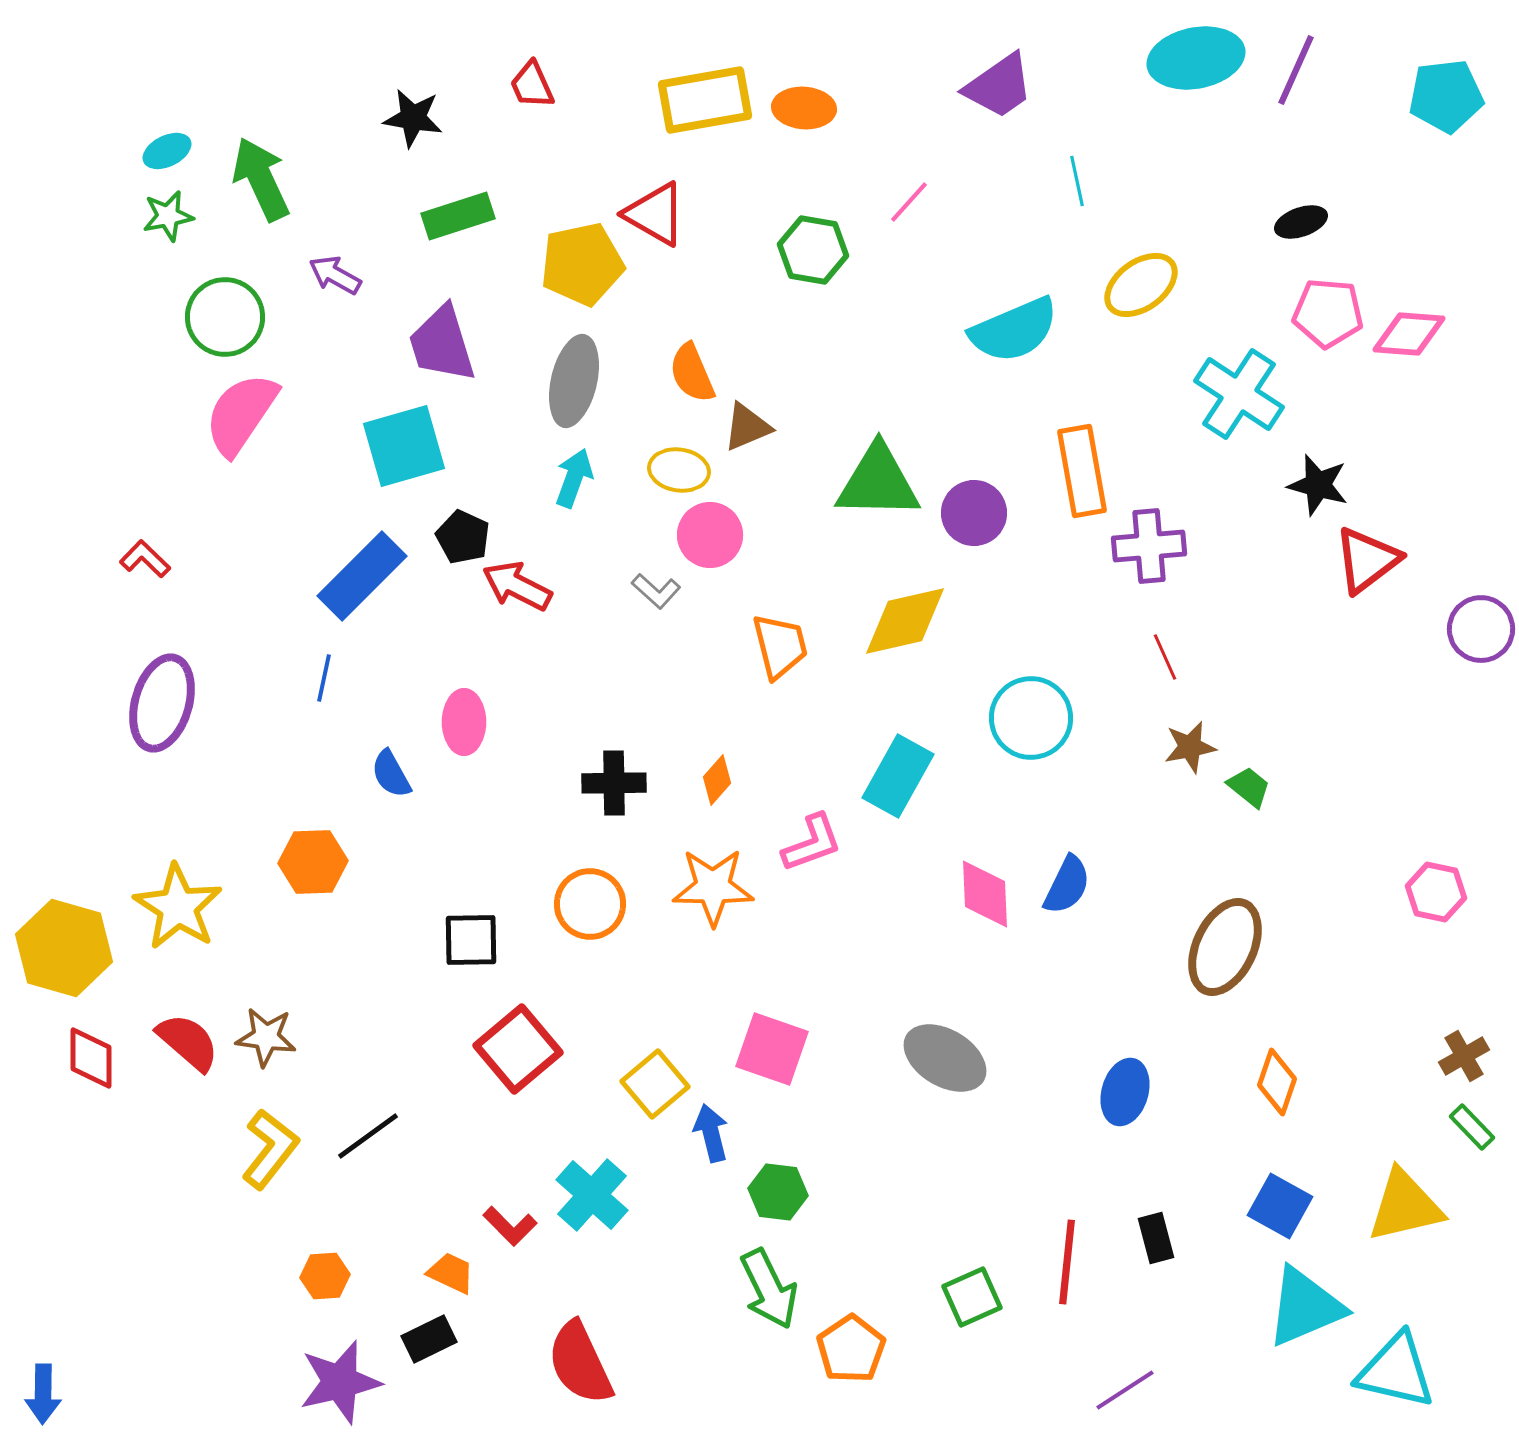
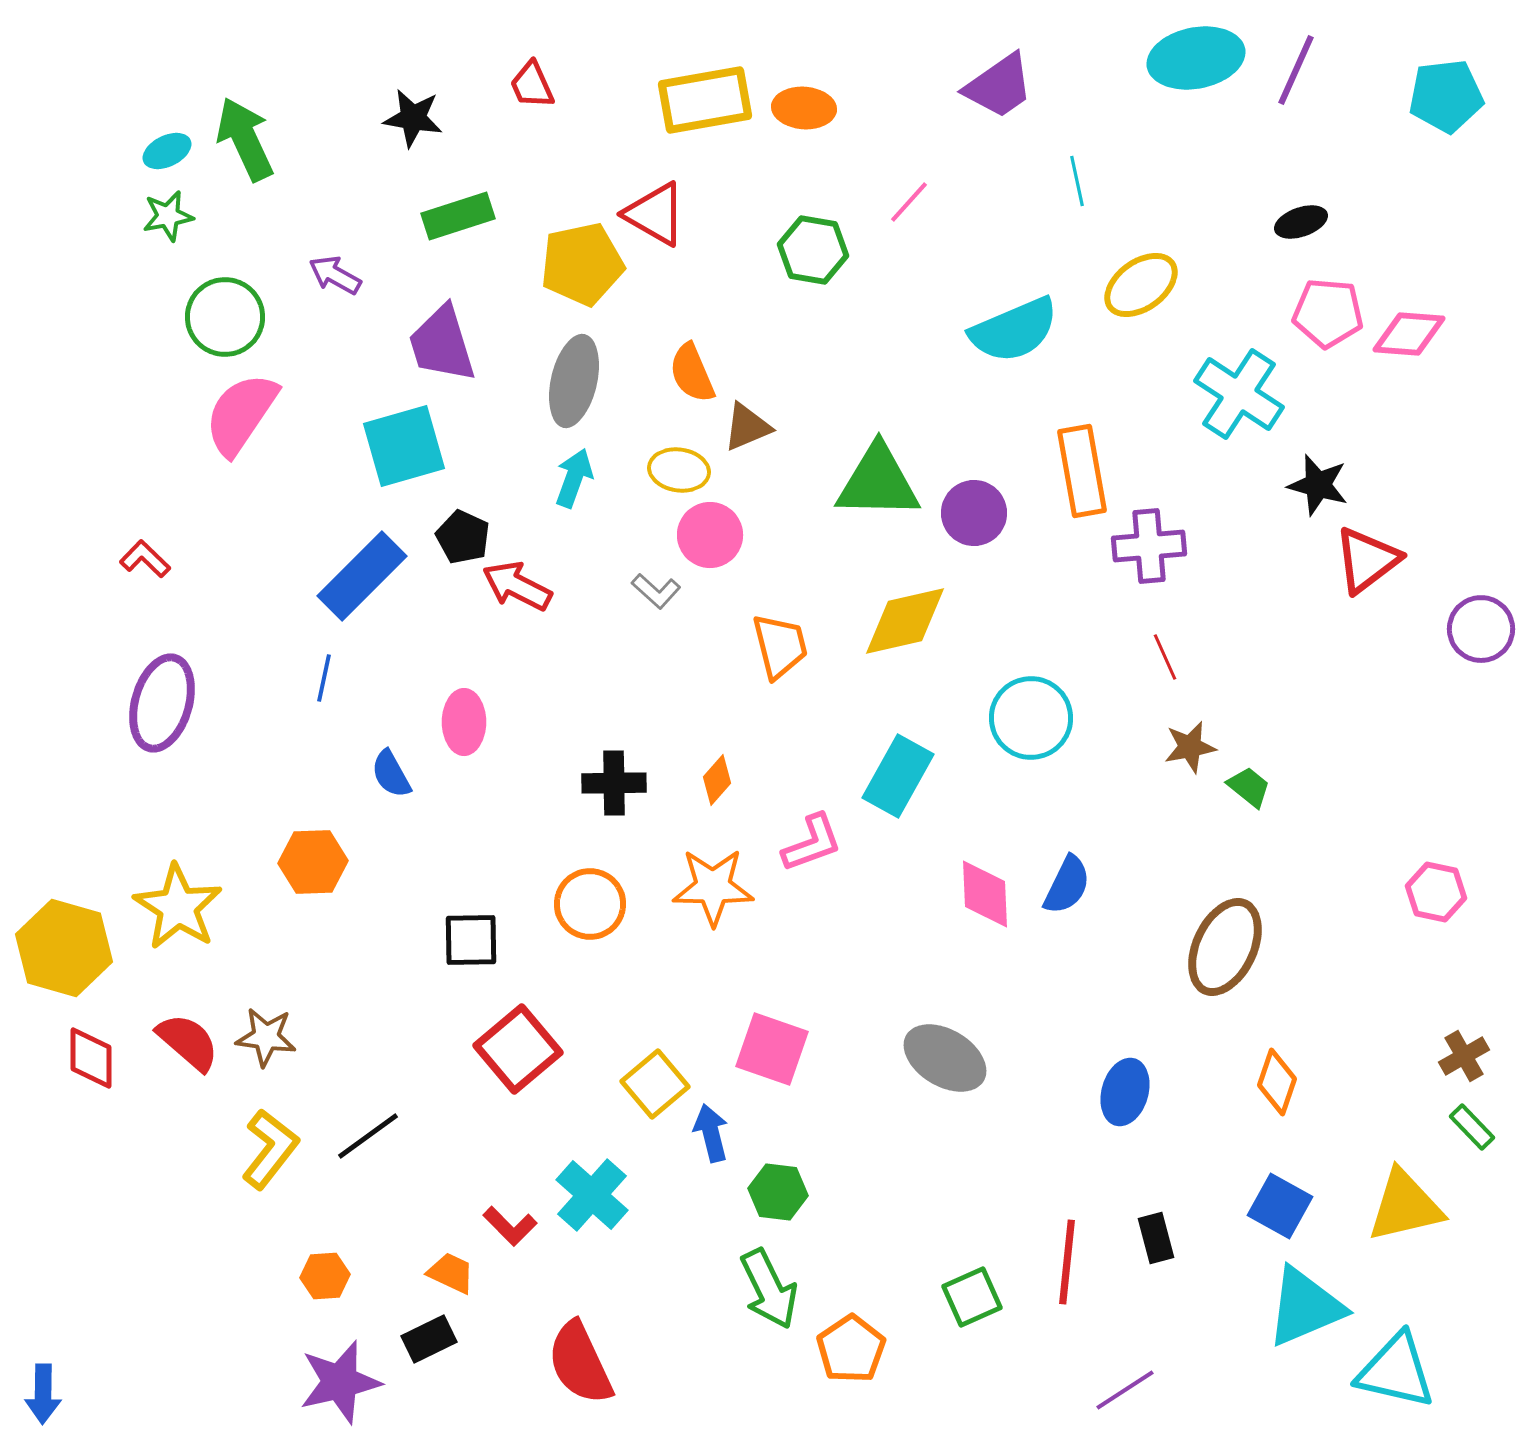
green arrow at (261, 179): moved 16 px left, 40 px up
